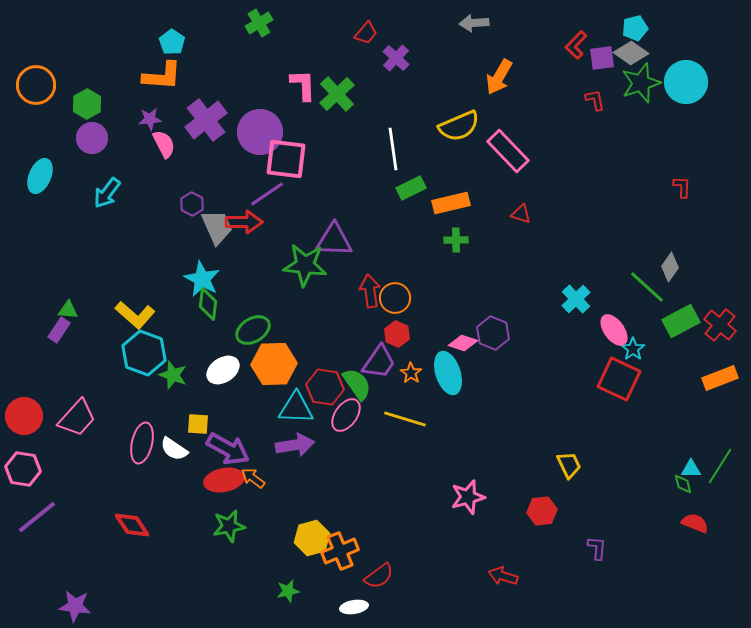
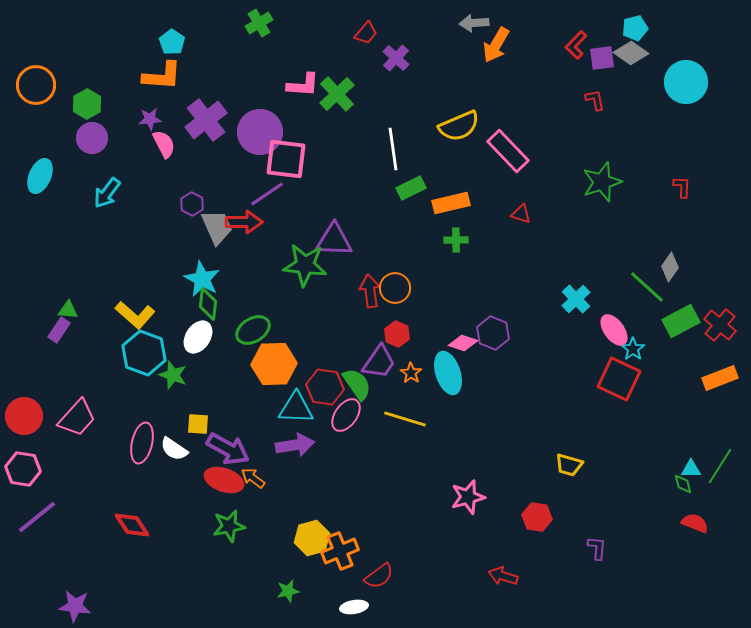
orange arrow at (499, 77): moved 3 px left, 32 px up
green star at (641, 83): moved 39 px left, 99 px down
pink L-shape at (303, 85): rotated 96 degrees clockwise
orange circle at (395, 298): moved 10 px up
white ellipse at (223, 370): moved 25 px left, 33 px up; rotated 24 degrees counterclockwise
yellow trapezoid at (569, 465): rotated 132 degrees clockwise
red ellipse at (224, 480): rotated 30 degrees clockwise
red hexagon at (542, 511): moved 5 px left, 6 px down; rotated 16 degrees clockwise
